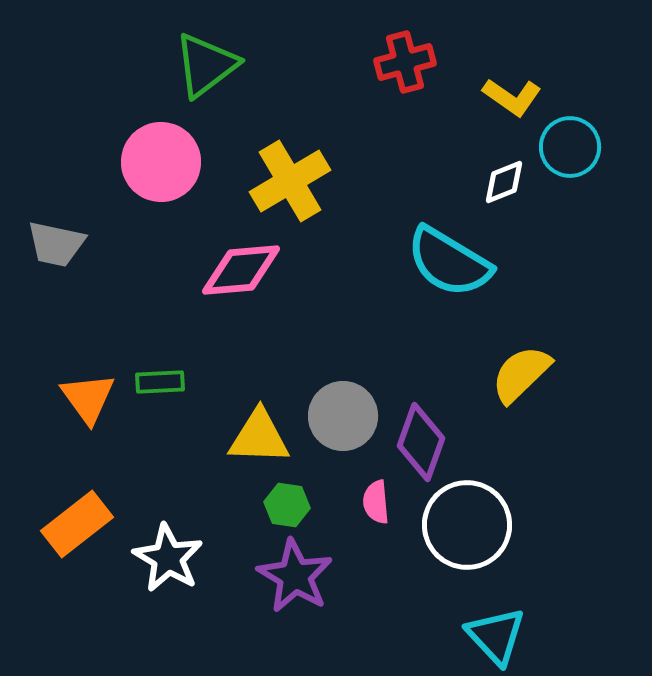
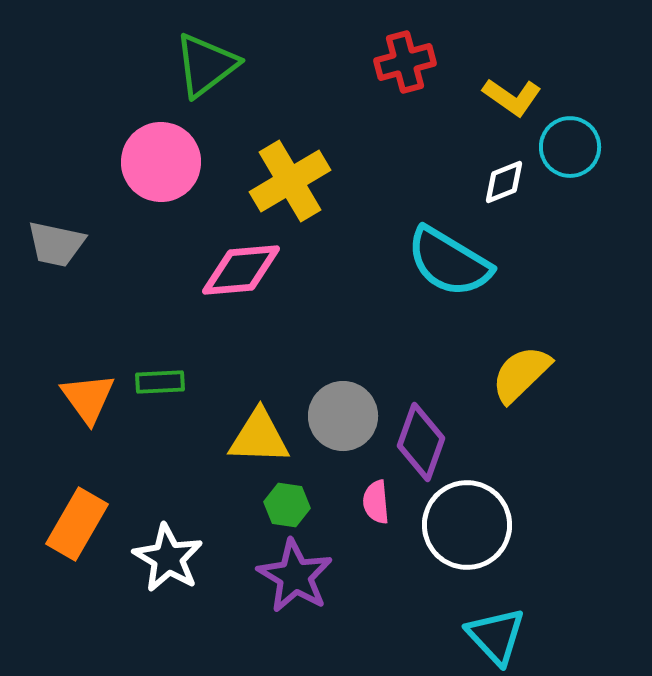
orange rectangle: rotated 22 degrees counterclockwise
